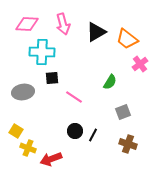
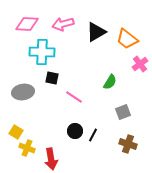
pink arrow: rotated 90 degrees clockwise
black square: rotated 16 degrees clockwise
yellow square: moved 1 px down
yellow cross: moved 1 px left
red arrow: rotated 80 degrees counterclockwise
